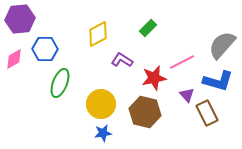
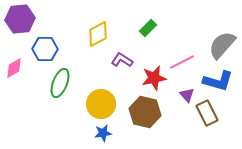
pink diamond: moved 9 px down
